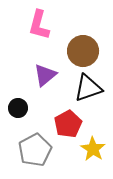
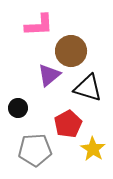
pink L-shape: rotated 108 degrees counterclockwise
brown circle: moved 12 px left
purple triangle: moved 4 px right
black triangle: rotated 36 degrees clockwise
gray pentagon: rotated 24 degrees clockwise
